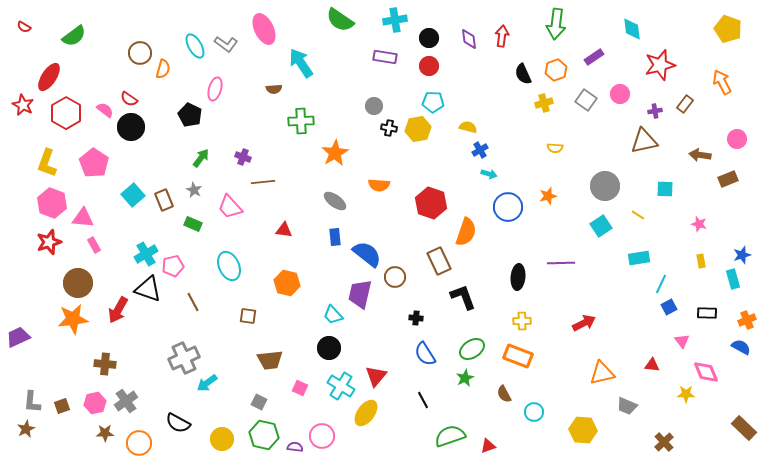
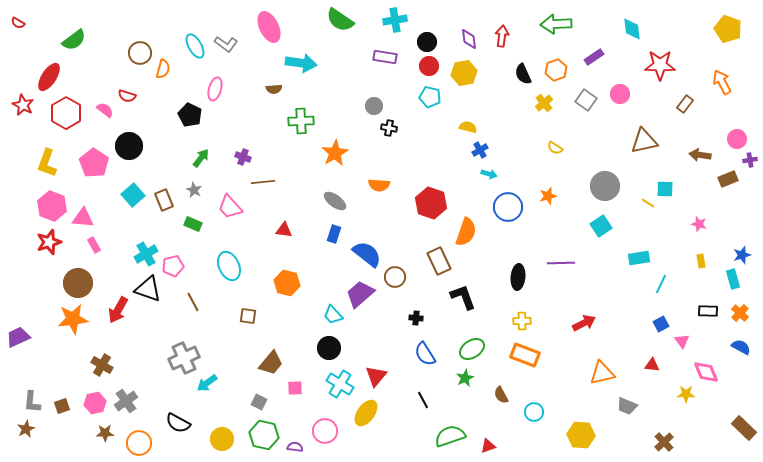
green arrow at (556, 24): rotated 80 degrees clockwise
red semicircle at (24, 27): moved 6 px left, 4 px up
pink ellipse at (264, 29): moved 5 px right, 2 px up
green semicircle at (74, 36): moved 4 px down
black circle at (429, 38): moved 2 px left, 4 px down
cyan arrow at (301, 63): rotated 132 degrees clockwise
red star at (660, 65): rotated 16 degrees clockwise
red semicircle at (129, 99): moved 2 px left, 3 px up; rotated 18 degrees counterclockwise
cyan pentagon at (433, 102): moved 3 px left, 5 px up; rotated 10 degrees clockwise
yellow cross at (544, 103): rotated 24 degrees counterclockwise
purple cross at (655, 111): moved 95 px right, 49 px down
black circle at (131, 127): moved 2 px left, 19 px down
yellow hexagon at (418, 129): moved 46 px right, 56 px up
yellow semicircle at (555, 148): rotated 28 degrees clockwise
pink hexagon at (52, 203): moved 3 px down
yellow line at (638, 215): moved 10 px right, 12 px up
blue rectangle at (335, 237): moved 1 px left, 3 px up; rotated 24 degrees clockwise
purple trapezoid at (360, 294): rotated 36 degrees clockwise
blue square at (669, 307): moved 8 px left, 17 px down
black rectangle at (707, 313): moved 1 px right, 2 px up
orange cross at (747, 320): moved 7 px left, 7 px up; rotated 24 degrees counterclockwise
orange rectangle at (518, 356): moved 7 px right, 1 px up
brown trapezoid at (270, 360): moved 1 px right, 3 px down; rotated 44 degrees counterclockwise
brown cross at (105, 364): moved 3 px left, 1 px down; rotated 25 degrees clockwise
cyan cross at (341, 386): moved 1 px left, 2 px up
pink square at (300, 388): moved 5 px left; rotated 28 degrees counterclockwise
brown semicircle at (504, 394): moved 3 px left, 1 px down
yellow hexagon at (583, 430): moved 2 px left, 5 px down
pink circle at (322, 436): moved 3 px right, 5 px up
